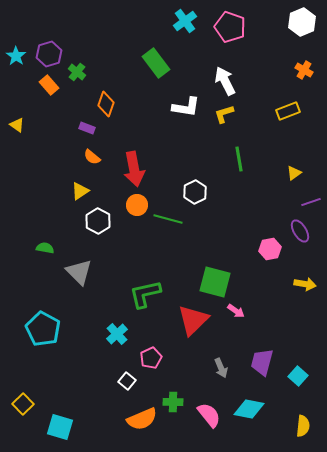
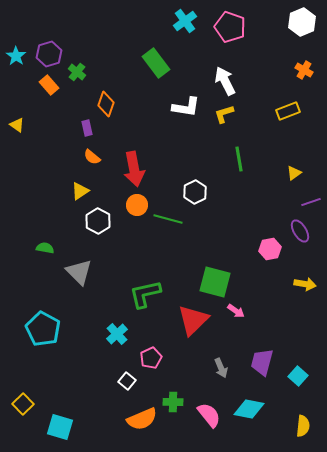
purple rectangle at (87, 128): rotated 56 degrees clockwise
